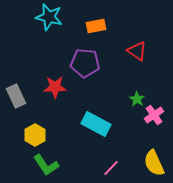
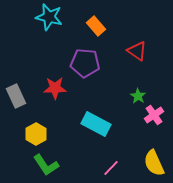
orange rectangle: rotated 60 degrees clockwise
red star: moved 1 px down
green star: moved 1 px right, 3 px up
yellow hexagon: moved 1 px right, 1 px up
